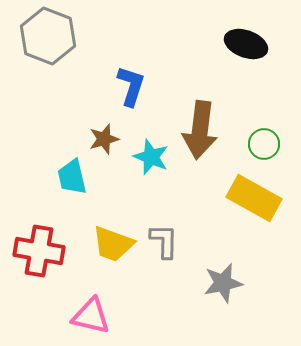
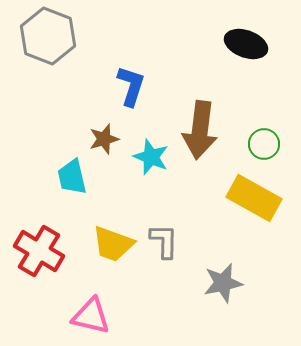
red cross: rotated 21 degrees clockwise
